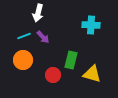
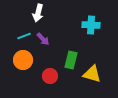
purple arrow: moved 2 px down
red circle: moved 3 px left, 1 px down
